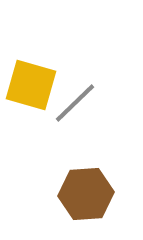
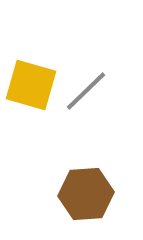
gray line: moved 11 px right, 12 px up
